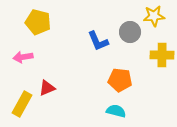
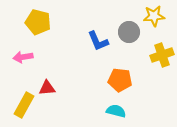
gray circle: moved 1 px left
yellow cross: rotated 20 degrees counterclockwise
red triangle: rotated 18 degrees clockwise
yellow rectangle: moved 2 px right, 1 px down
